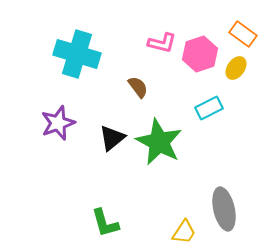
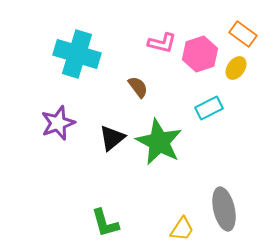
yellow trapezoid: moved 2 px left, 3 px up
